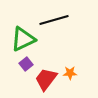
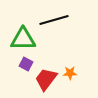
green triangle: rotated 24 degrees clockwise
purple square: rotated 24 degrees counterclockwise
